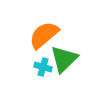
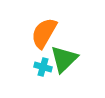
orange semicircle: moved 2 px up; rotated 20 degrees counterclockwise
